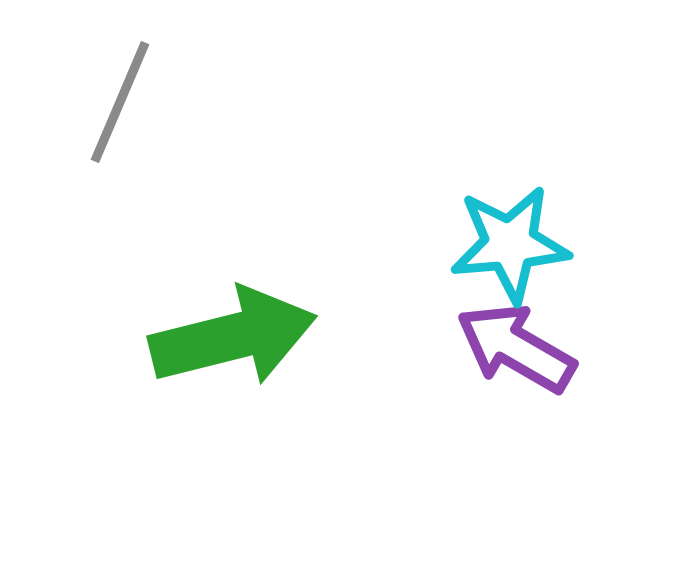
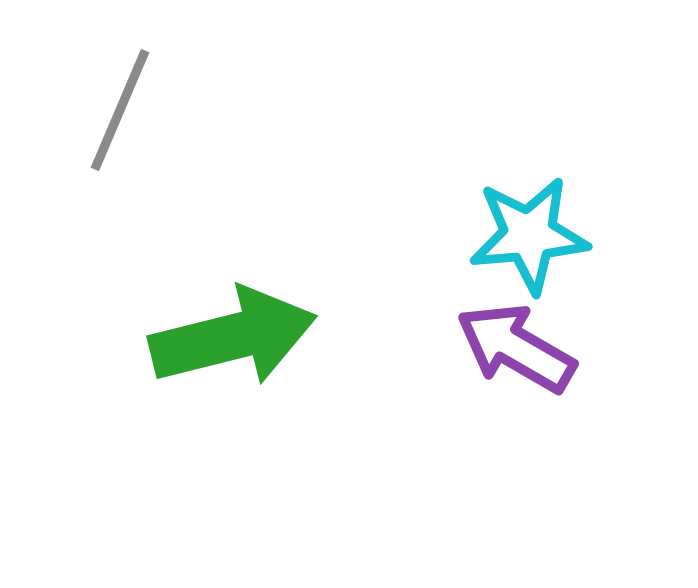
gray line: moved 8 px down
cyan star: moved 19 px right, 9 px up
